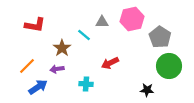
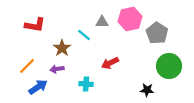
pink hexagon: moved 2 px left
gray pentagon: moved 3 px left, 4 px up
